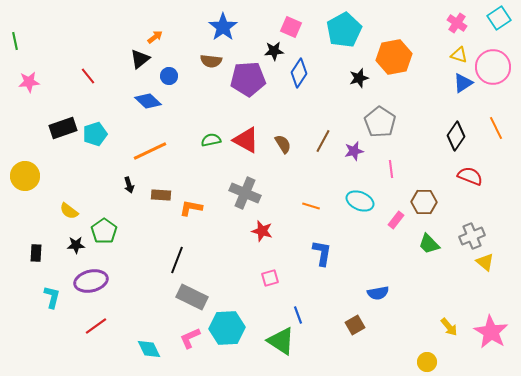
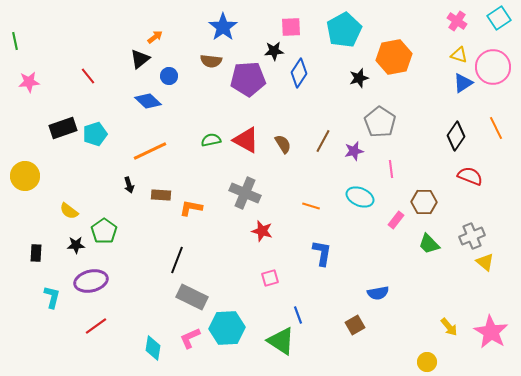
pink cross at (457, 23): moved 2 px up
pink square at (291, 27): rotated 25 degrees counterclockwise
cyan ellipse at (360, 201): moved 4 px up
cyan diamond at (149, 349): moved 4 px right, 1 px up; rotated 35 degrees clockwise
